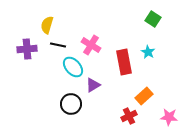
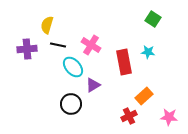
cyan star: rotated 24 degrees counterclockwise
